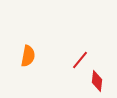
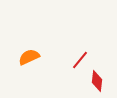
orange semicircle: moved 1 px right, 1 px down; rotated 125 degrees counterclockwise
